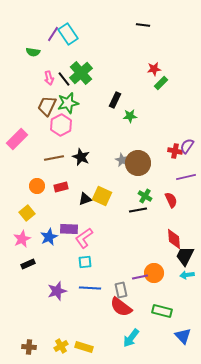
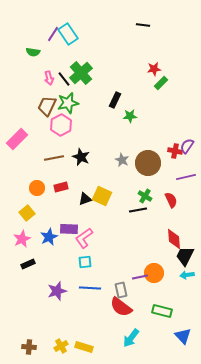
brown circle at (138, 163): moved 10 px right
orange circle at (37, 186): moved 2 px down
